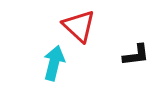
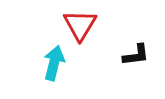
red triangle: moved 1 px right, 1 px up; rotated 18 degrees clockwise
